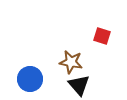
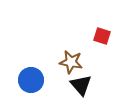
blue circle: moved 1 px right, 1 px down
black triangle: moved 2 px right
